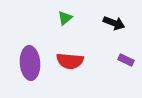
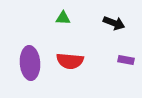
green triangle: moved 2 px left; rotated 42 degrees clockwise
purple rectangle: rotated 14 degrees counterclockwise
